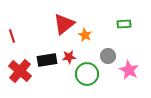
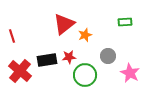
green rectangle: moved 1 px right, 2 px up
orange star: rotated 24 degrees clockwise
pink star: moved 1 px right, 3 px down
green circle: moved 2 px left, 1 px down
